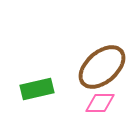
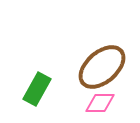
green rectangle: rotated 48 degrees counterclockwise
